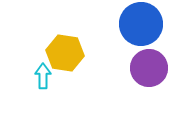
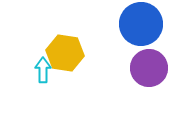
cyan arrow: moved 6 px up
